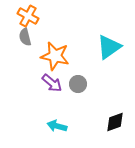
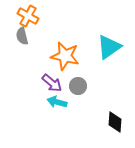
gray semicircle: moved 3 px left, 1 px up
orange star: moved 10 px right
gray circle: moved 2 px down
black diamond: rotated 65 degrees counterclockwise
cyan arrow: moved 24 px up
